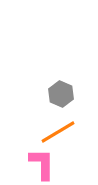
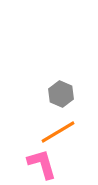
pink L-shape: rotated 16 degrees counterclockwise
